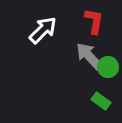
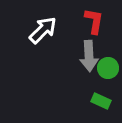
gray arrow: rotated 140 degrees counterclockwise
green circle: moved 1 px down
green rectangle: rotated 12 degrees counterclockwise
